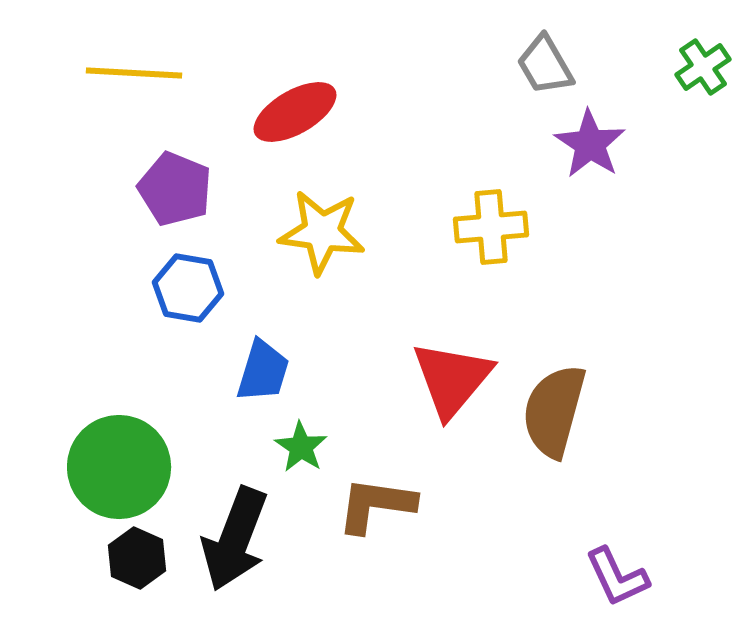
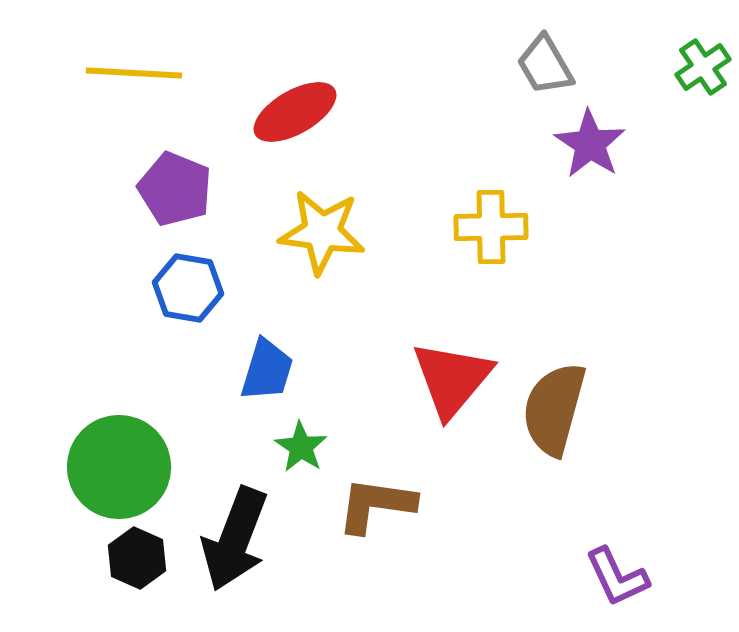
yellow cross: rotated 4 degrees clockwise
blue trapezoid: moved 4 px right, 1 px up
brown semicircle: moved 2 px up
